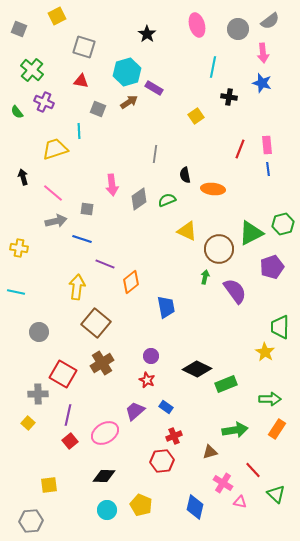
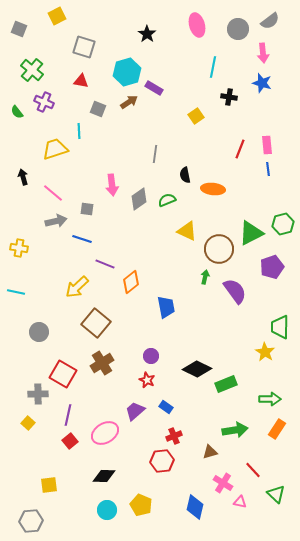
yellow arrow at (77, 287): rotated 140 degrees counterclockwise
